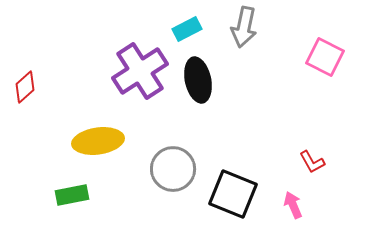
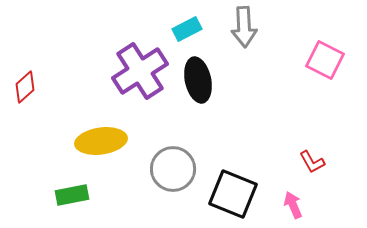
gray arrow: rotated 15 degrees counterclockwise
pink square: moved 3 px down
yellow ellipse: moved 3 px right
